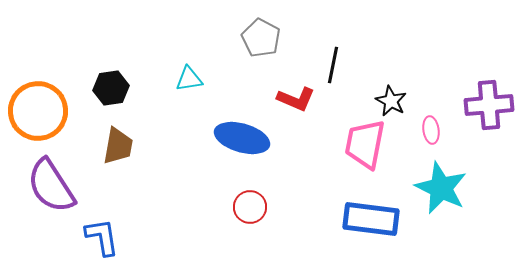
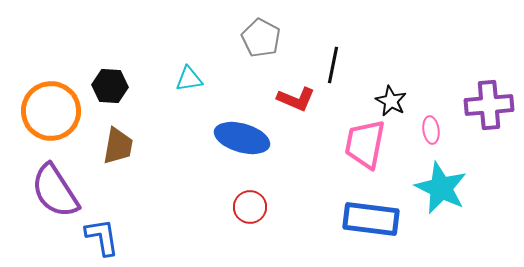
black hexagon: moved 1 px left, 2 px up; rotated 12 degrees clockwise
orange circle: moved 13 px right
purple semicircle: moved 4 px right, 5 px down
